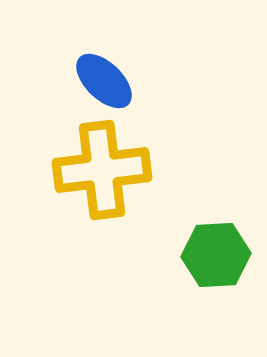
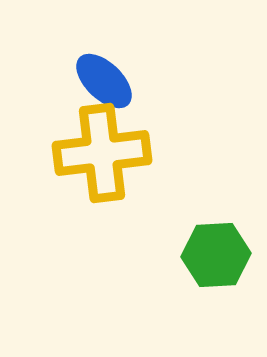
yellow cross: moved 17 px up
